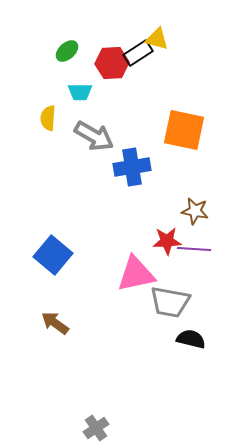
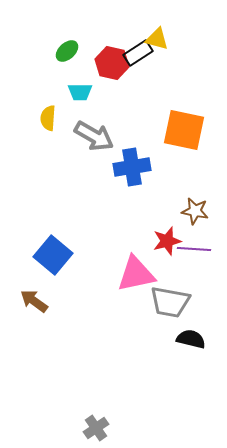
red hexagon: rotated 16 degrees clockwise
red star: rotated 12 degrees counterclockwise
brown arrow: moved 21 px left, 22 px up
